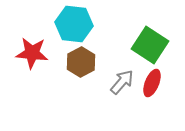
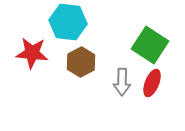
cyan hexagon: moved 6 px left, 2 px up
gray arrow: rotated 140 degrees clockwise
